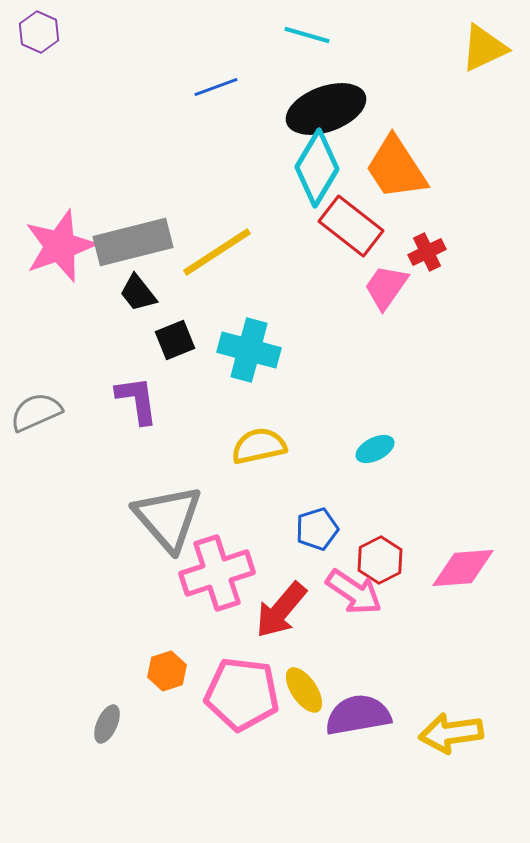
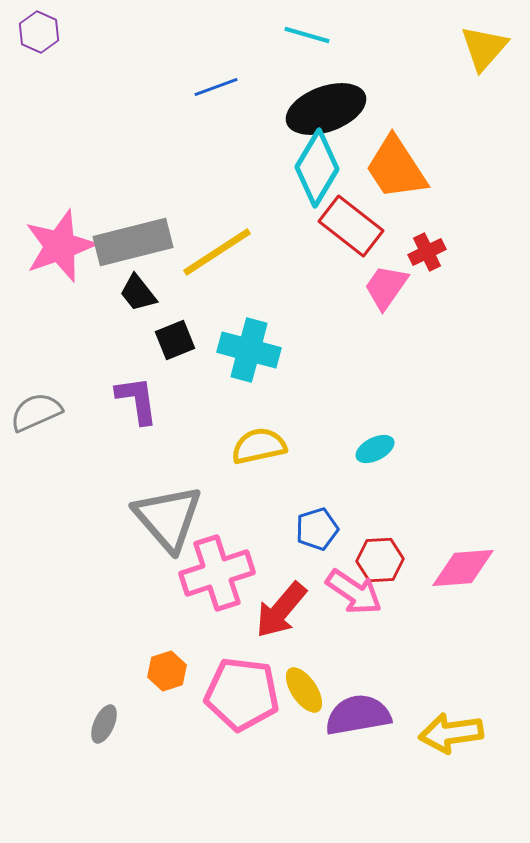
yellow triangle: rotated 24 degrees counterclockwise
red hexagon: rotated 24 degrees clockwise
gray ellipse: moved 3 px left
